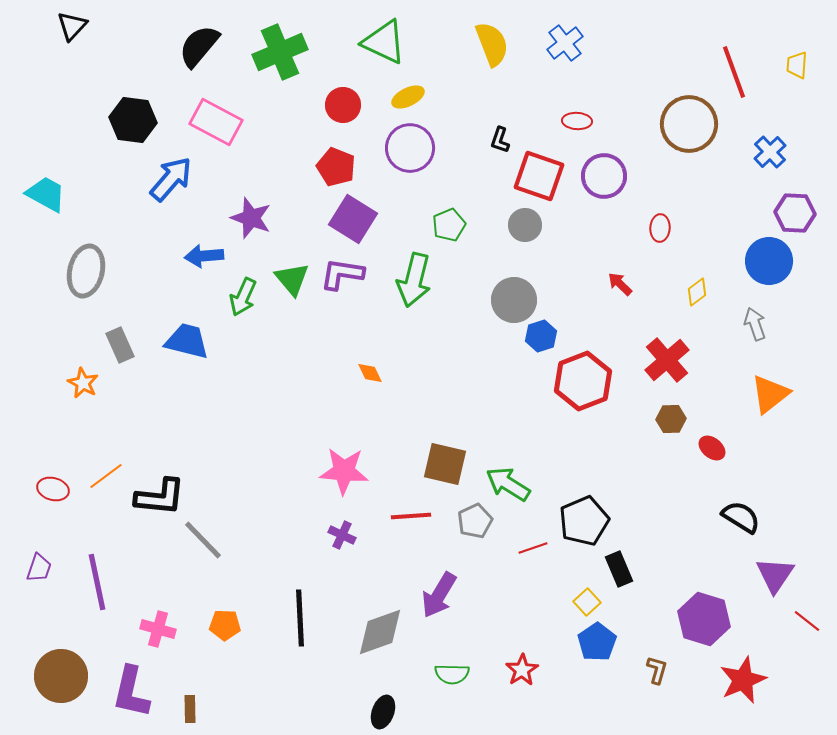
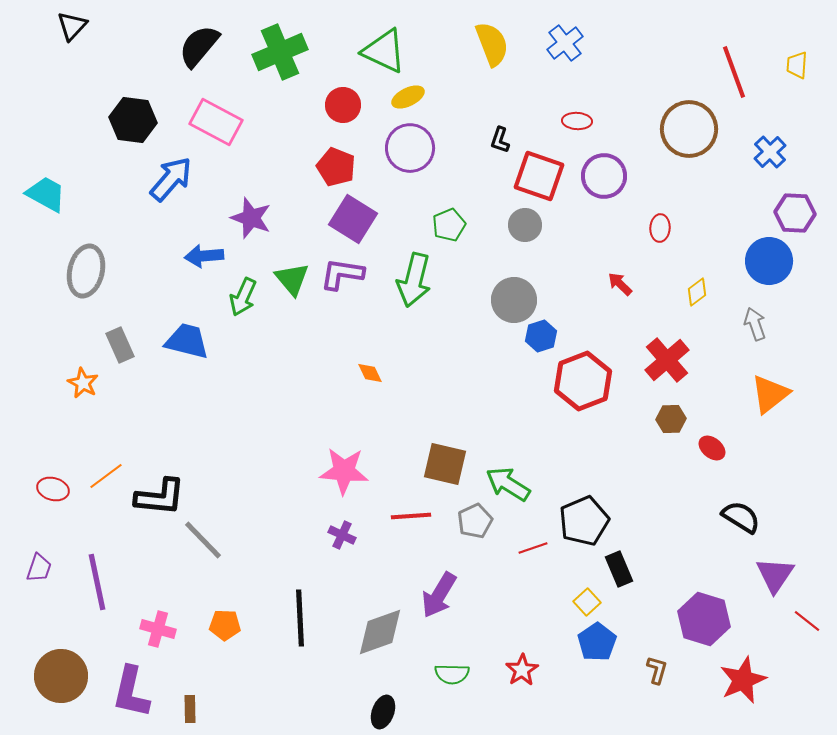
green triangle at (384, 42): moved 9 px down
brown circle at (689, 124): moved 5 px down
